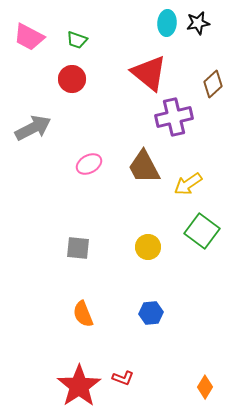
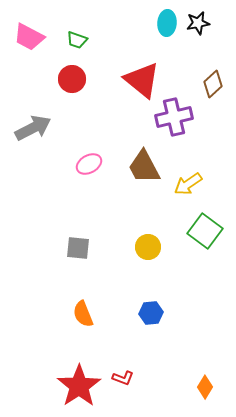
red triangle: moved 7 px left, 7 px down
green square: moved 3 px right
